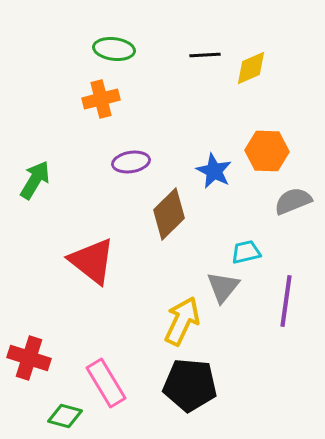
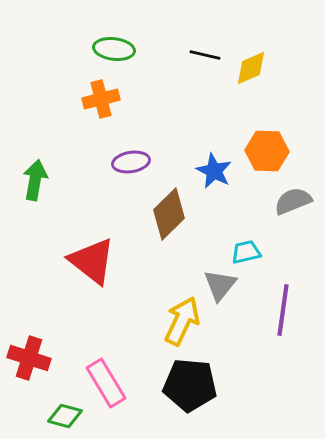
black line: rotated 16 degrees clockwise
green arrow: rotated 21 degrees counterclockwise
gray triangle: moved 3 px left, 2 px up
purple line: moved 3 px left, 9 px down
